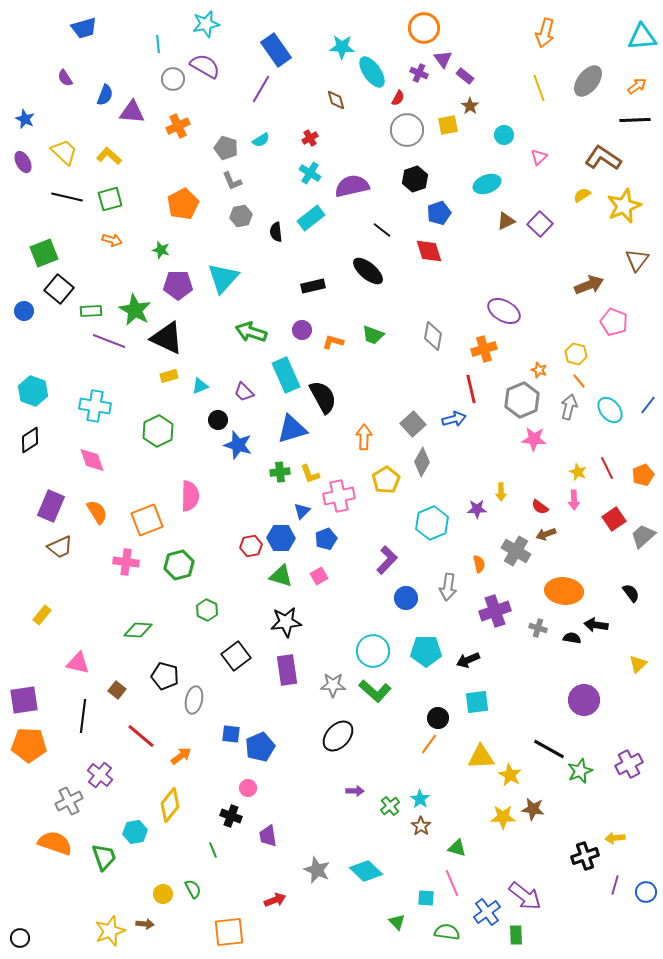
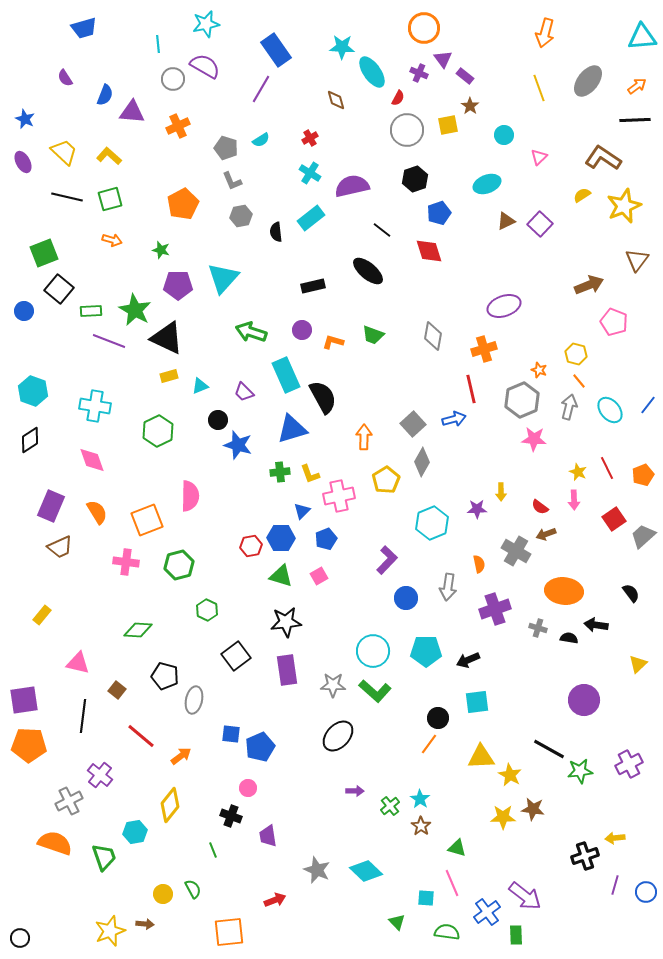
purple ellipse at (504, 311): moved 5 px up; rotated 48 degrees counterclockwise
purple cross at (495, 611): moved 2 px up
black semicircle at (572, 638): moved 3 px left
green star at (580, 771): rotated 15 degrees clockwise
